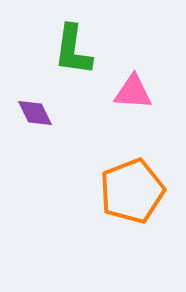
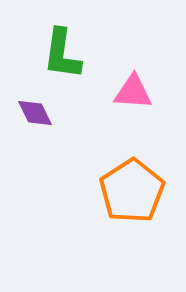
green L-shape: moved 11 px left, 4 px down
orange pentagon: rotated 12 degrees counterclockwise
